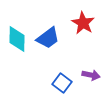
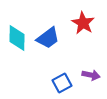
cyan diamond: moved 1 px up
blue square: rotated 24 degrees clockwise
